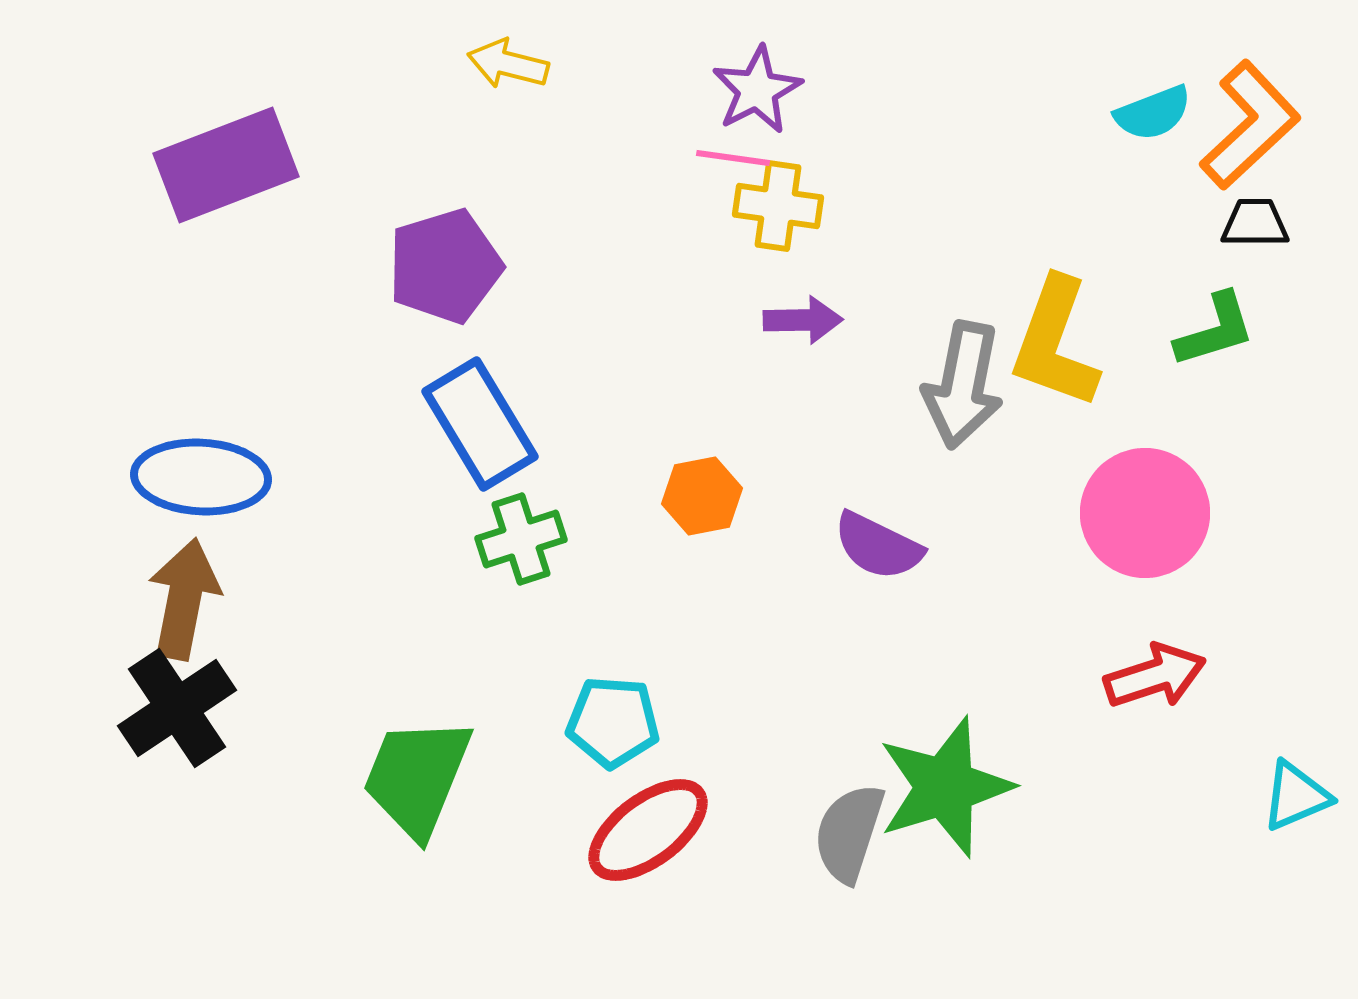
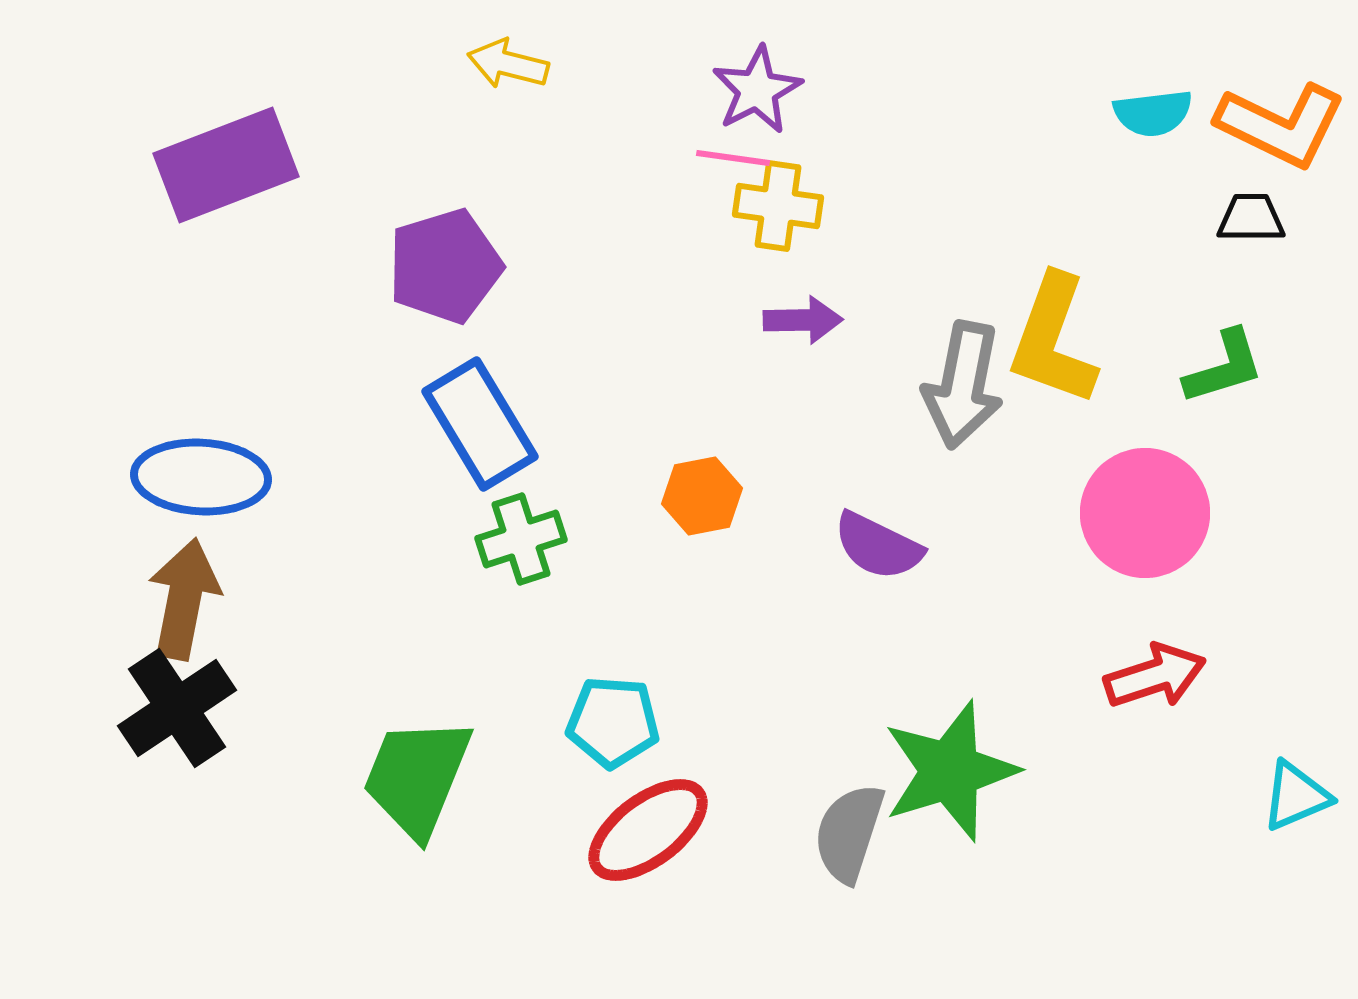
cyan semicircle: rotated 14 degrees clockwise
orange L-shape: moved 31 px right; rotated 69 degrees clockwise
black trapezoid: moved 4 px left, 5 px up
green L-shape: moved 9 px right, 37 px down
yellow L-shape: moved 2 px left, 3 px up
green star: moved 5 px right, 16 px up
